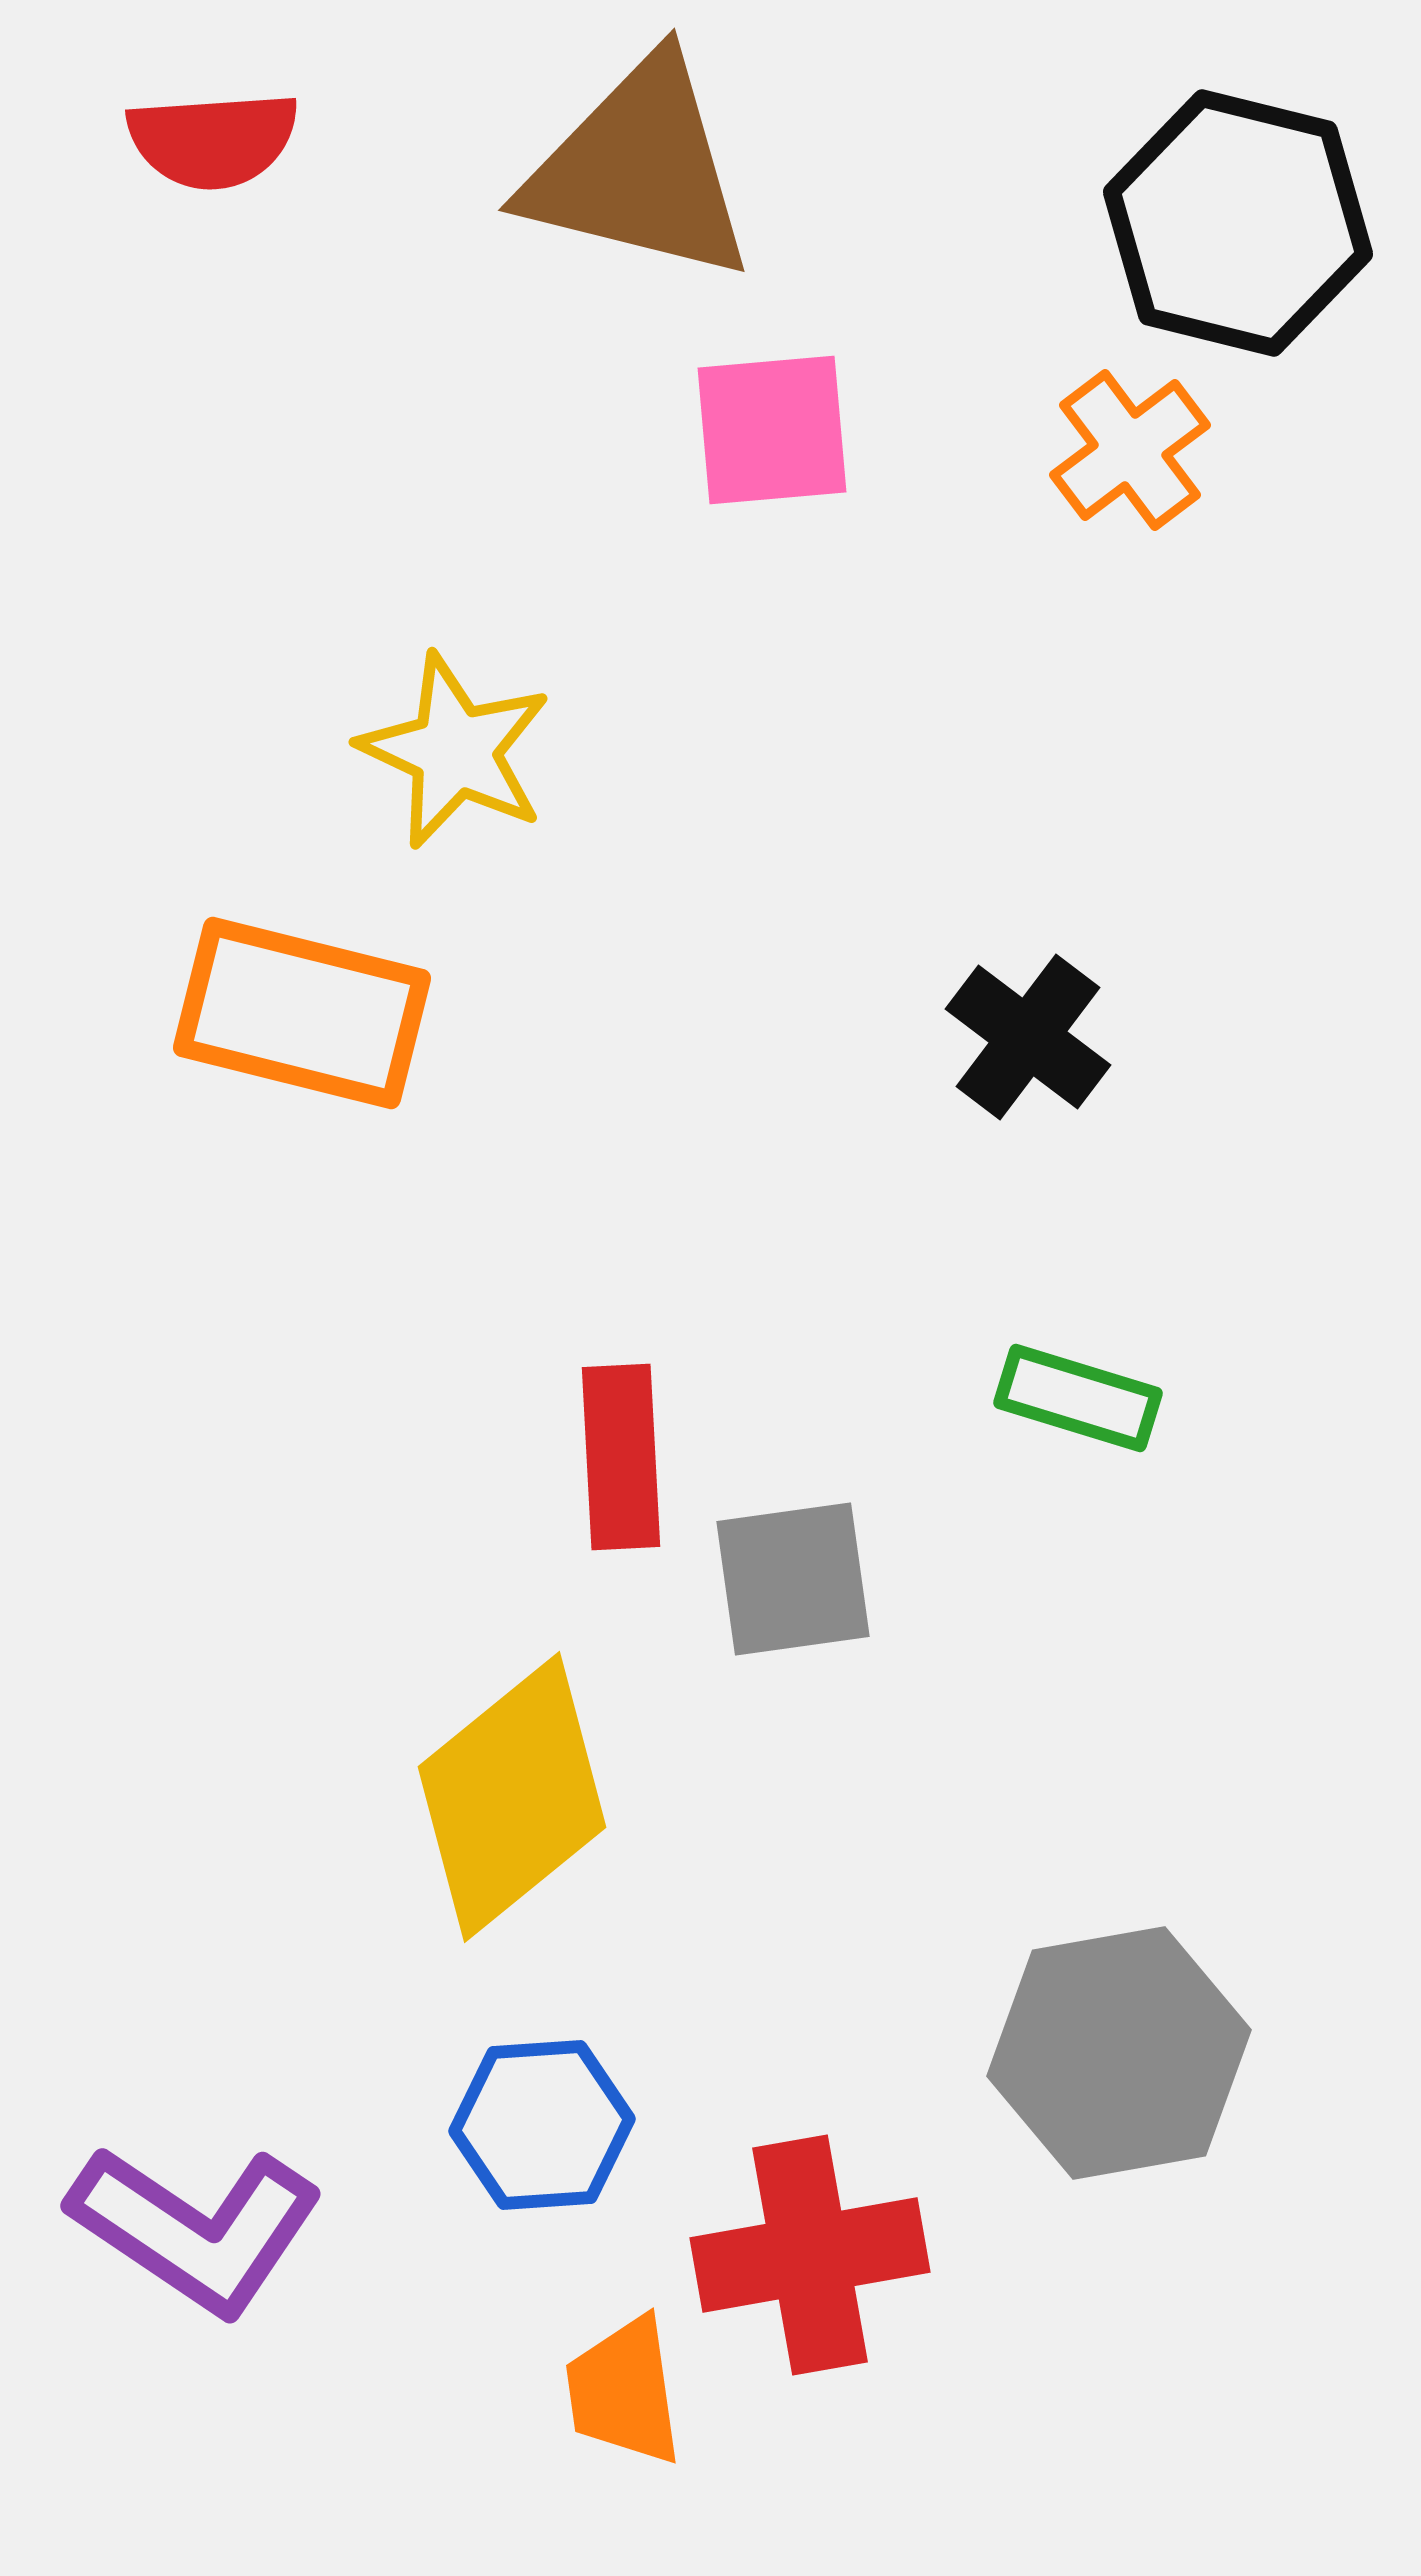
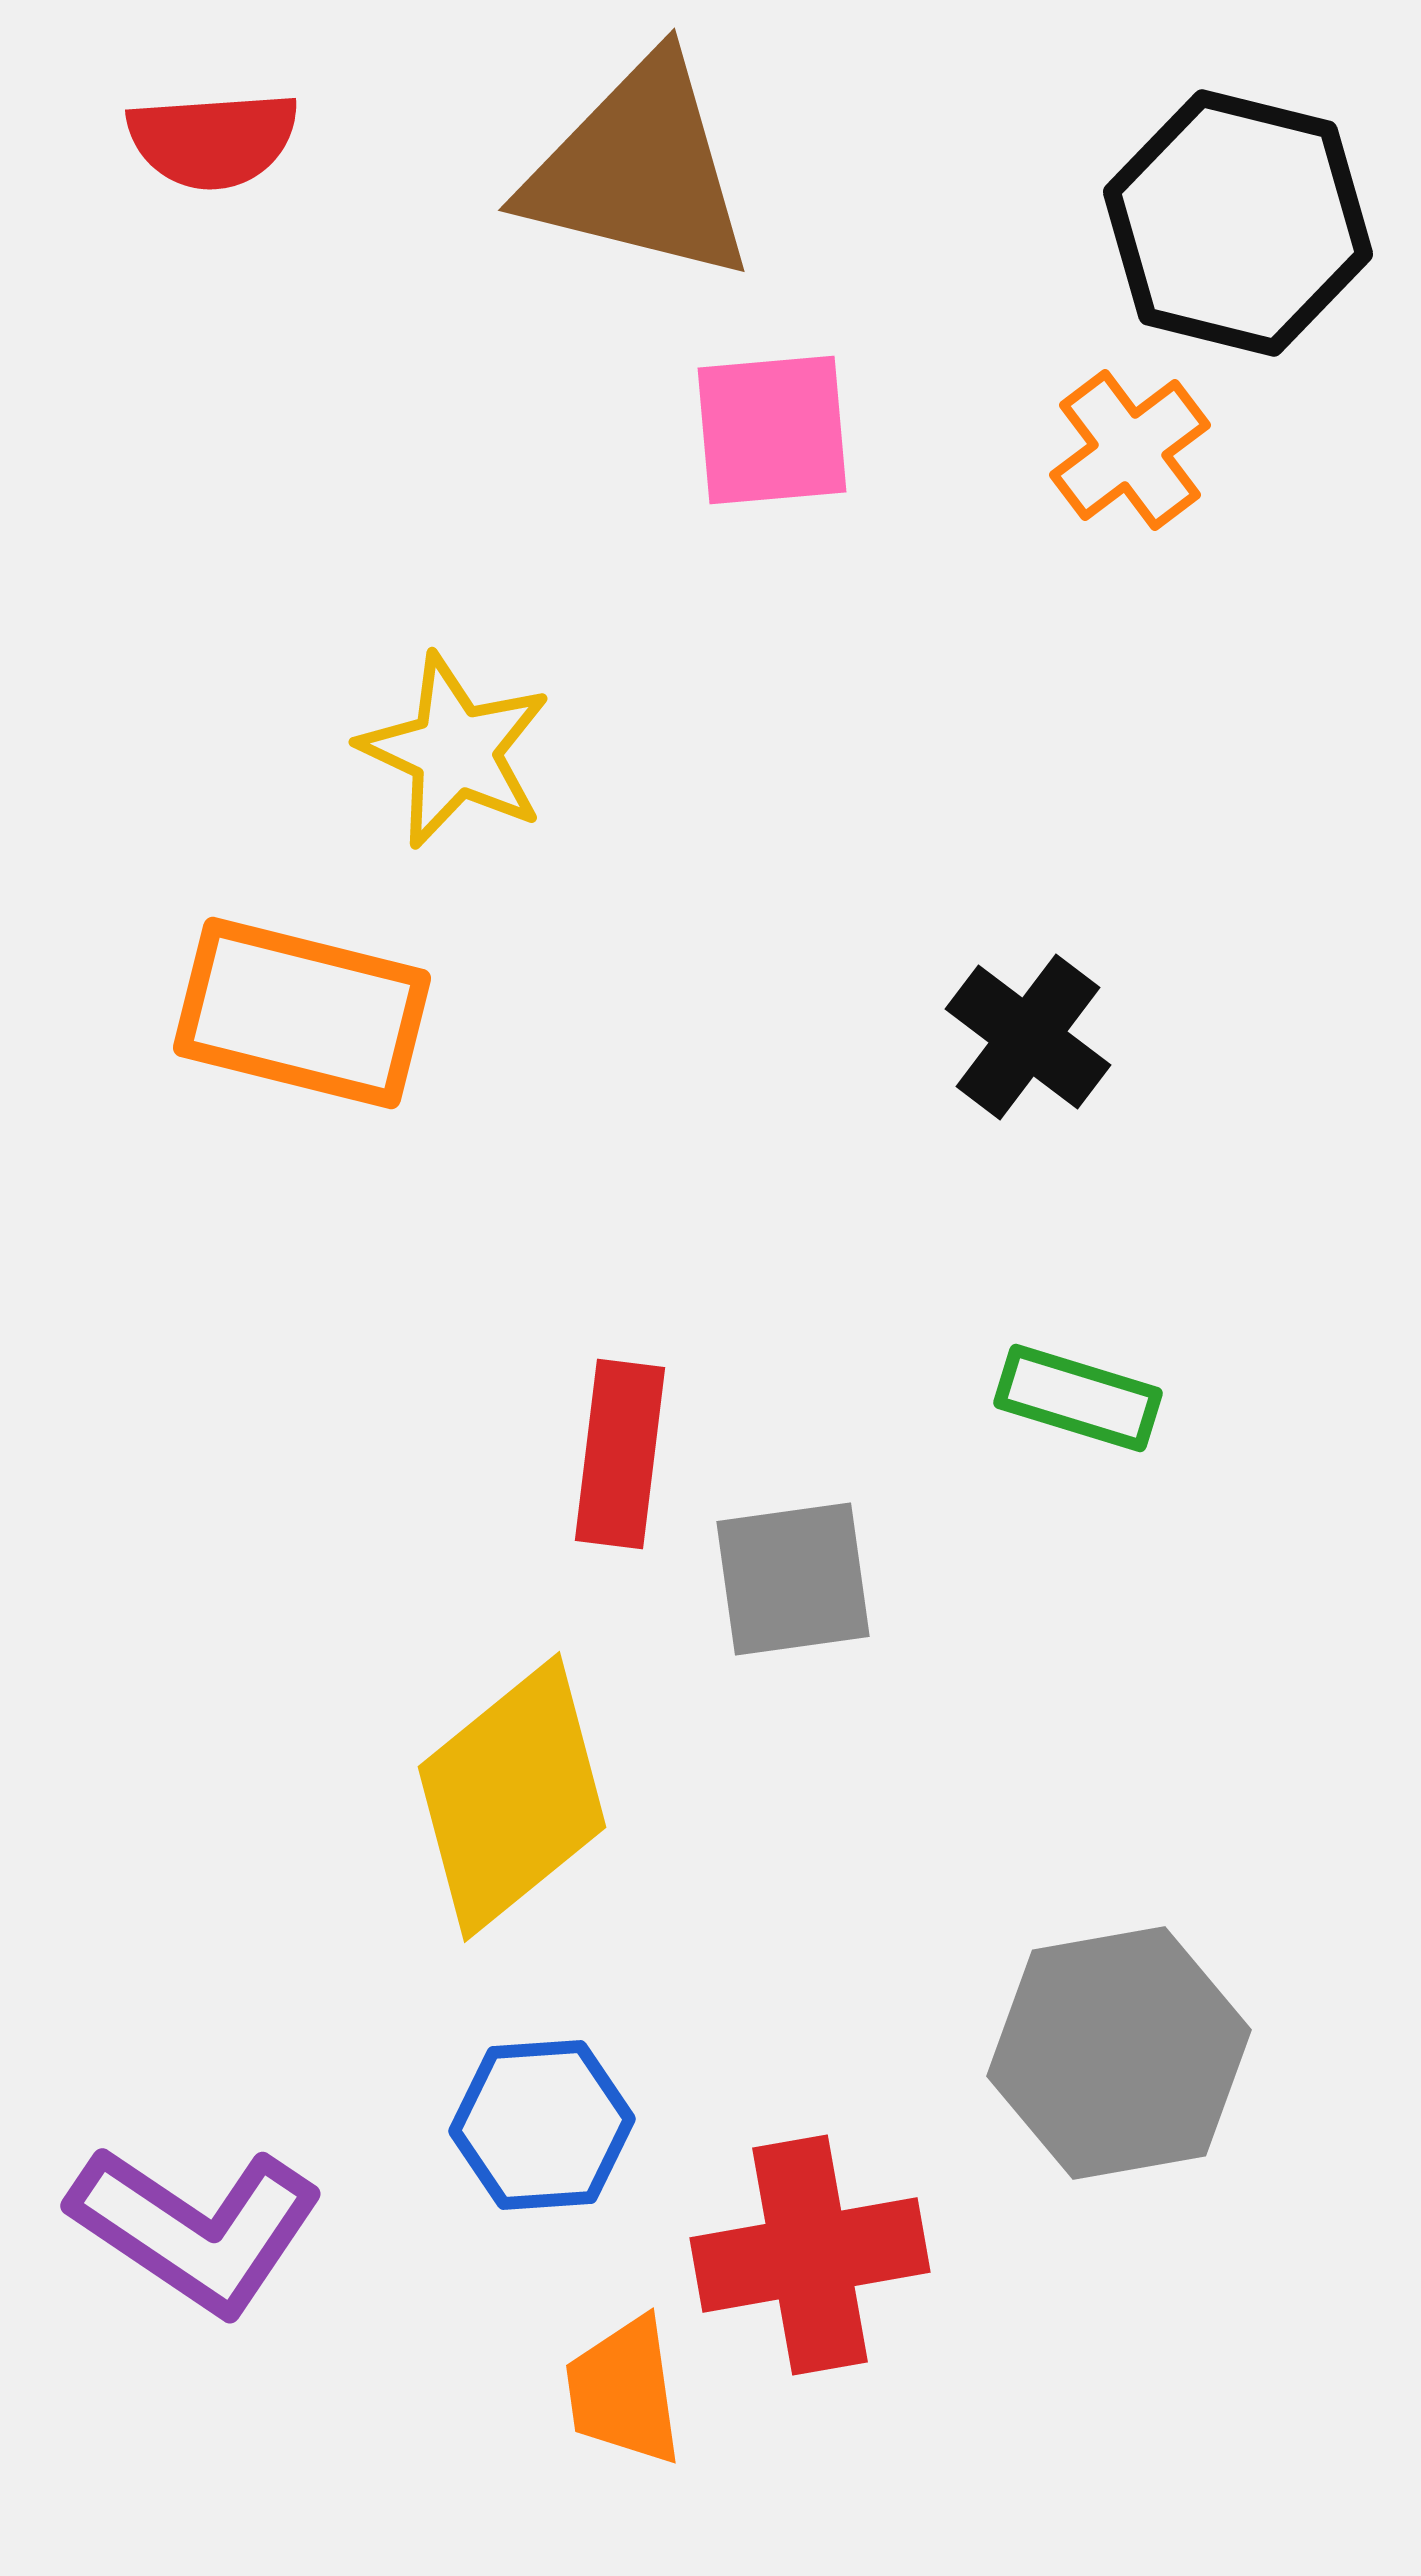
red rectangle: moved 1 px left, 3 px up; rotated 10 degrees clockwise
